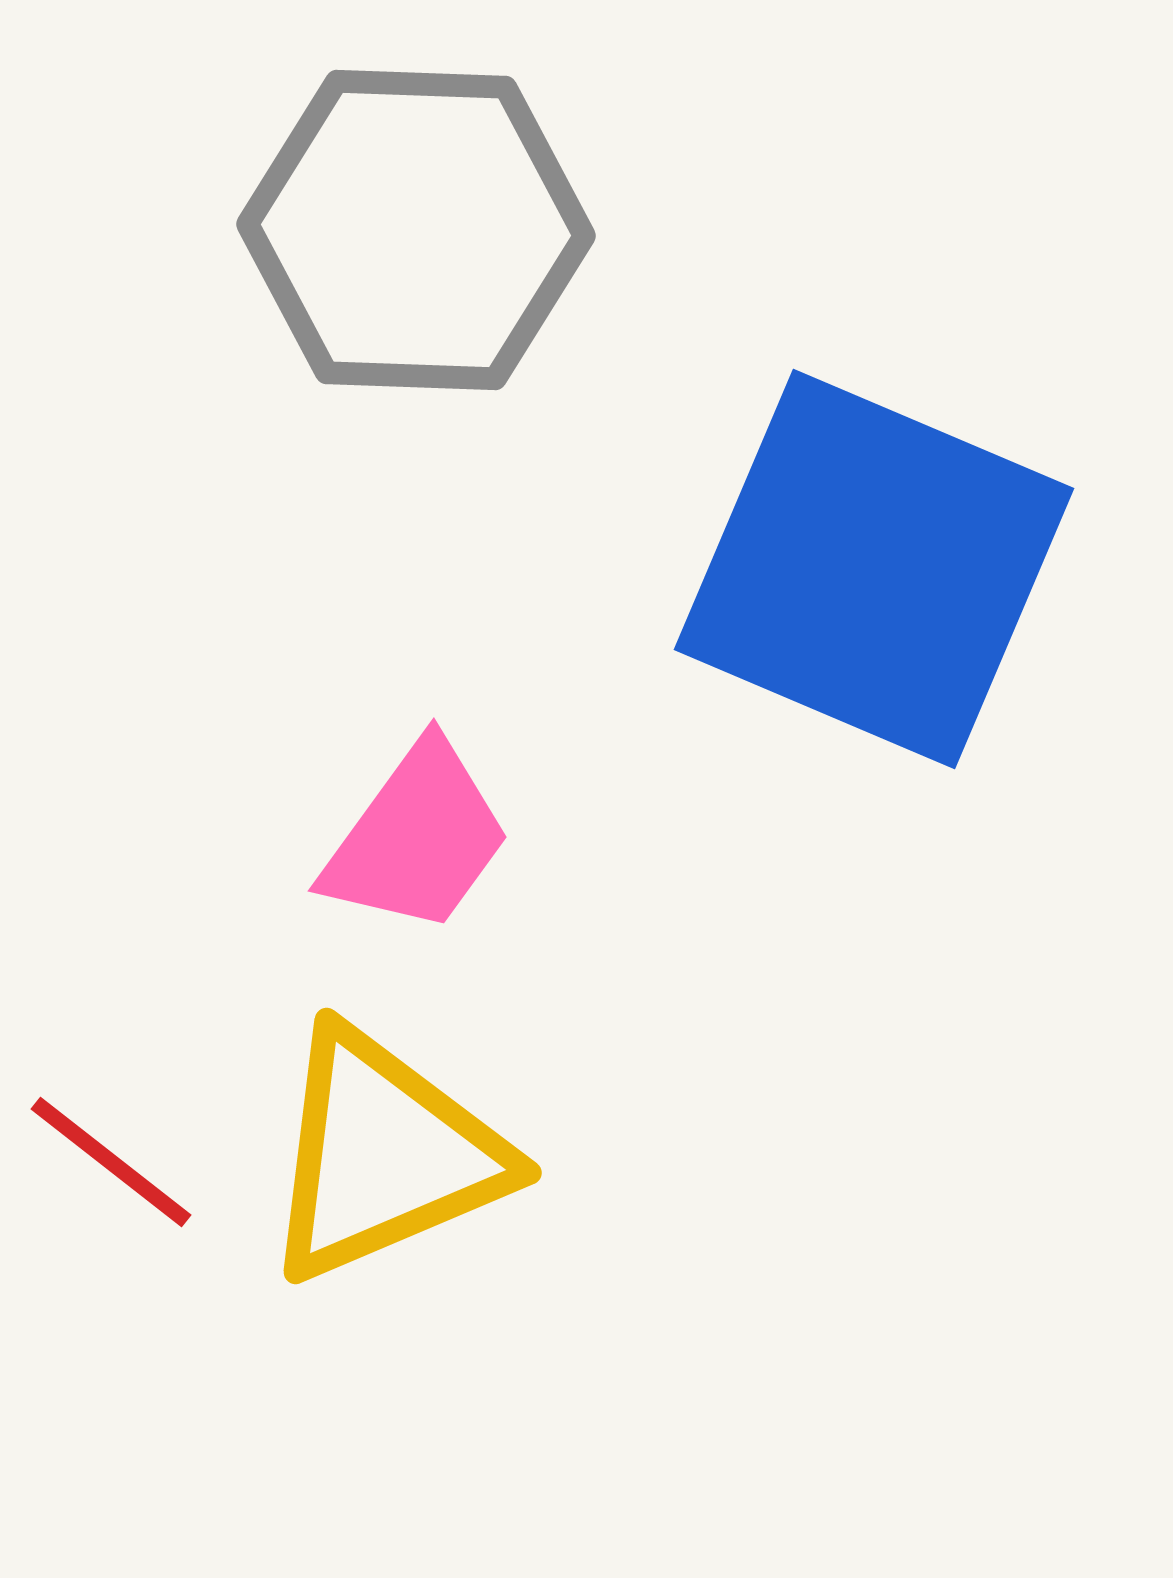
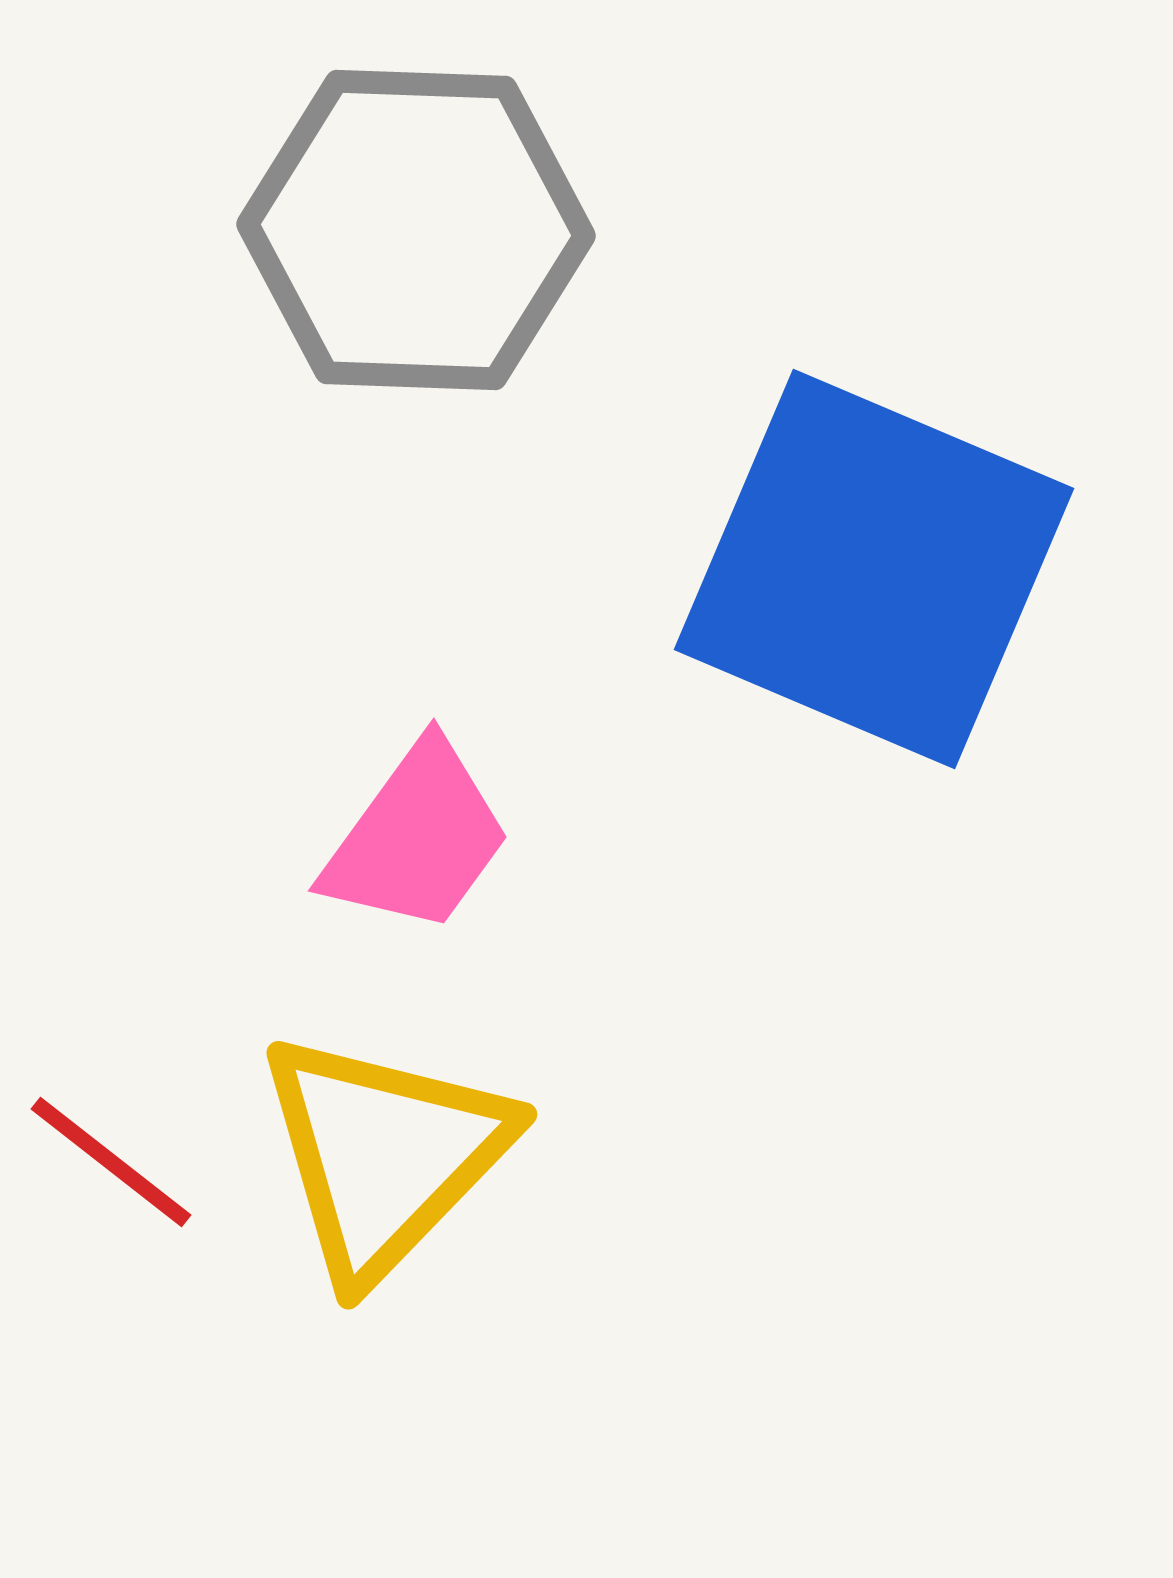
yellow triangle: rotated 23 degrees counterclockwise
